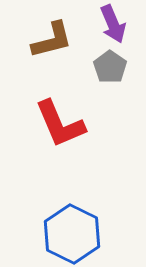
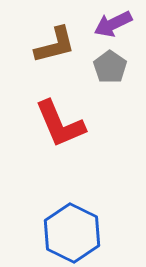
purple arrow: rotated 87 degrees clockwise
brown L-shape: moved 3 px right, 5 px down
blue hexagon: moved 1 px up
